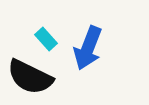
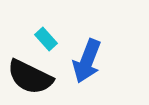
blue arrow: moved 1 px left, 13 px down
